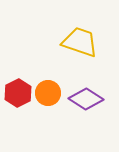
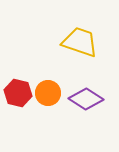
red hexagon: rotated 20 degrees counterclockwise
